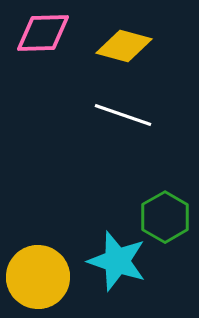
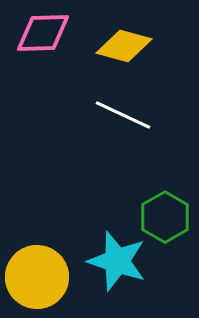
white line: rotated 6 degrees clockwise
yellow circle: moved 1 px left
